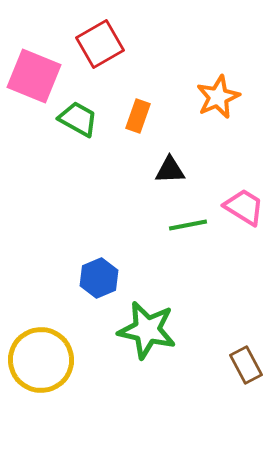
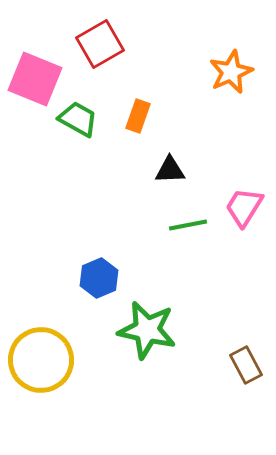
pink square: moved 1 px right, 3 px down
orange star: moved 13 px right, 25 px up
pink trapezoid: rotated 90 degrees counterclockwise
